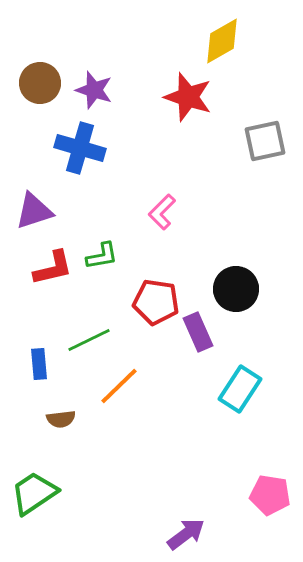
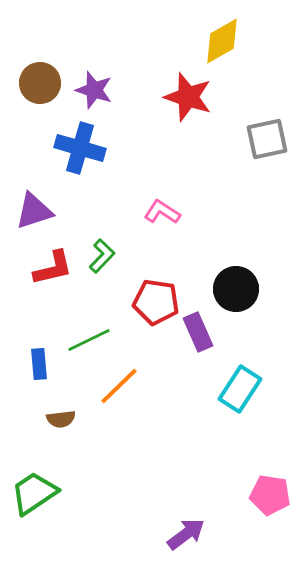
gray square: moved 2 px right, 2 px up
pink L-shape: rotated 78 degrees clockwise
green L-shape: rotated 36 degrees counterclockwise
